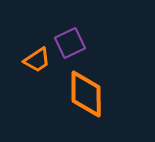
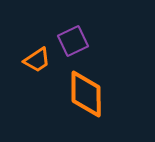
purple square: moved 3 px right, 2 px up
